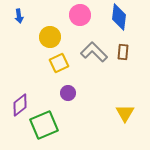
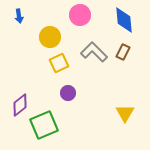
blue diamond: moved 5 px right, 3 px down; rotated 12 degrees counterclockwise
brown rectangle: rotated 21 degrees clockwise
